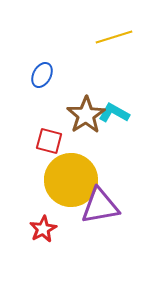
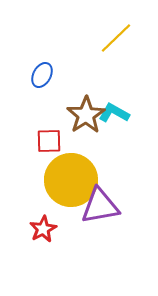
yellow line: moved 2 px right, 1 px down; rotated 27 degrees counterclockwise
red square: rotated 16 degrees counterclockwise
